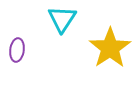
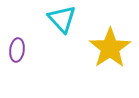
cyan triangle: rotated 16 degrees counterclockwise
